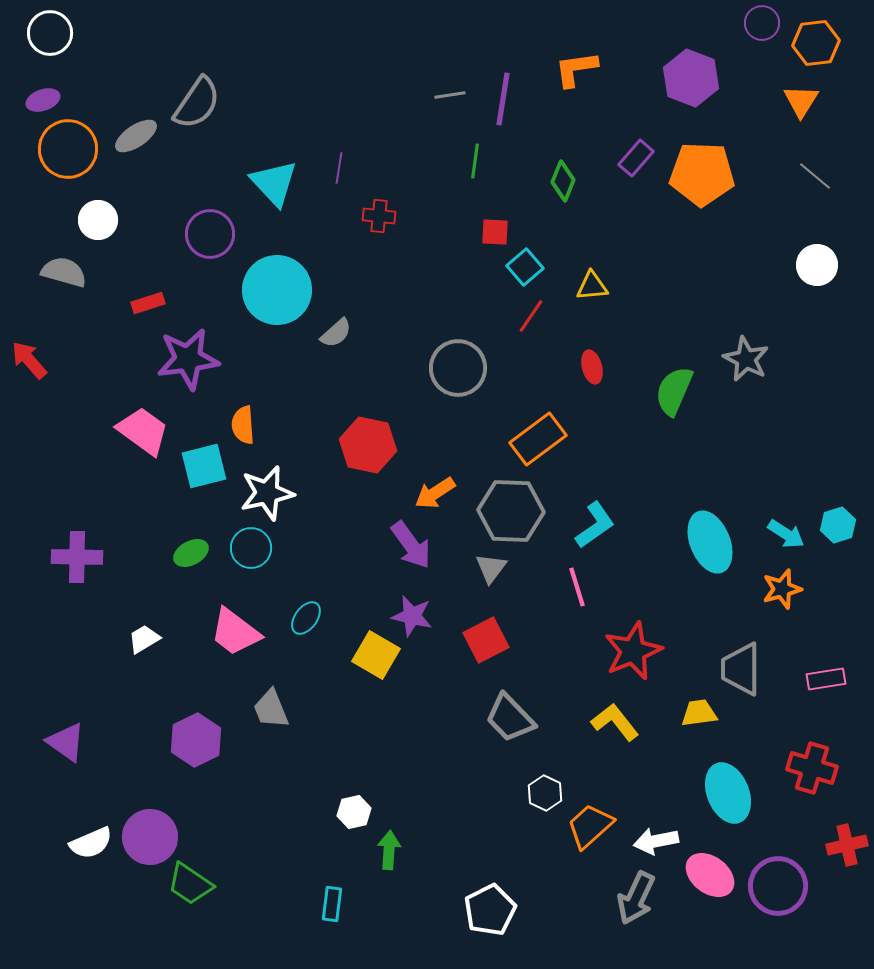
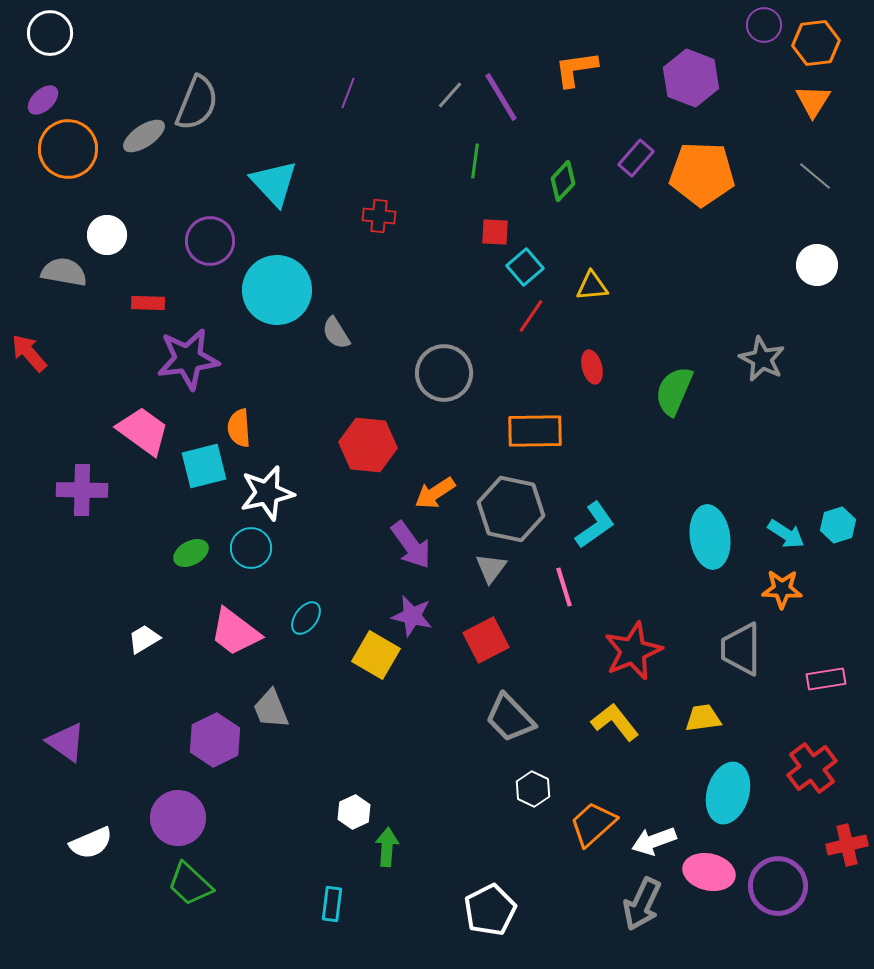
purple circle at (762, 23): moved 2 px right, 2 px down
gray line at (450, 95): rotated 40 degrees counterclockwise
purple line at (503, 99): moved 2 px left, 2 px up; rotated 40 degrees counterclockwise
purple ellipse at (43, 100): rotated 24 degrees counterclockwise
orange triangle at (801, 101): moved 12 px right
gray semicircle at (197, 103): rotated 12 degrees counterclockwise
gray ellipse at (136, 136): moved 8 px right
purple line at (339, 168): moved 9 px right, 75 px up; rotated 12 degrees clockwise
green diamond at (563, 181): rotated 21 degrees clockwise
white circle at (98, 220): moved 9 px right, 15 px down
purple circle at (210, 234): moved 7 px down
gray semicircle at (64, 272): rotated 6 degrees counterclockwise
red rectangle at (148, 303): rotated 20 degrees clockwise
gray semicircle at (336, 333): rotated 100 degrees clockwise
gray star at (746, 359): moved 16 px right
red arrow at (29, 360): moved 7 px up
gray circle at (458, 368): moved 14 px left, 5 px down
orange semicircle at (243, 425): moved 4 px left, 3 px down
orange rectangle at (538, 439): moved 3 px left, 8 px up; rotated 36 degrees clockwise
red hexagon at (368, 445): rotated 6 degrees counterclockwise
gray hexagon at (511, 511): moved 2 px up; rotated 10 degrees clockwise
cyan ellipse at (710, 542): moved 5 px up; rotated 14 degrees clockwise
purple cross at (77, 557): moved 5 px right, 67 px up
pink line at (577, 587): moved 13 px left
orange star at (782, 589): rotated 18 degrees clockwise
gray trapezoid at (741, 669): moved 20 px up
yellow trapezoid at (699, 713): moved 4 px right, 5 px down
purple hexagon at (196, 740): moved 19 px right
red cross at (812, 768): rotated 36 degrees clockwise
white hexagon at (545, 793): moved 12 px left, 4 px up
cyan ellipse at (728, 793): rotated 38 degrees clockwise
white hexagon at (354, 812): rotated 12 degrees counterclockwise
orange trapezoid at (590, 826): moved 3 px right, 2 px up
purple circle at (150, 837): moved 28 px right, 19 px up
white arrow at (656, 841): moved 2 px left; rotated 9 degrees counterclockwise
green arrow at (389, 850): moved 2 px left, 3 px up
pink ellipse at (710, 875): moved 1 px left, 3 px up; rotated 24 degrees counterclockwise
green trapezoid at (190, 884): rotated 9 degrees clockwise
gray arrow at (636, 898): moved 6 px right, 6 px down
